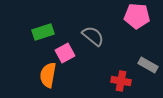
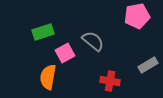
pink pentagon: rotated 15 degrees counterclockwise
gray semicircle: moved 5 px down
gray rectangle: rotated 60 degrees counterclockwise
orange semicircle: moved 2 px down
red cross: moved 11 px left
